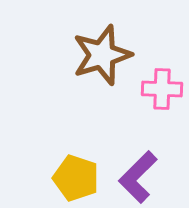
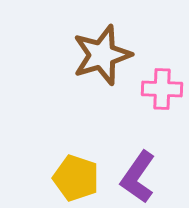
purple L-shape: rotated 10 degrees counterclockwise
